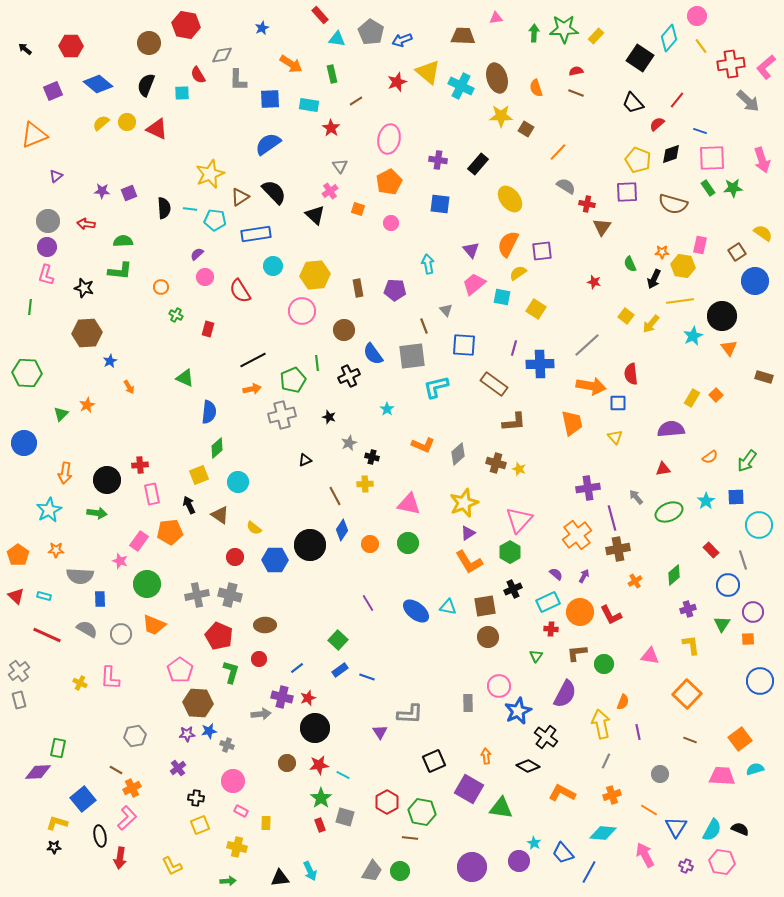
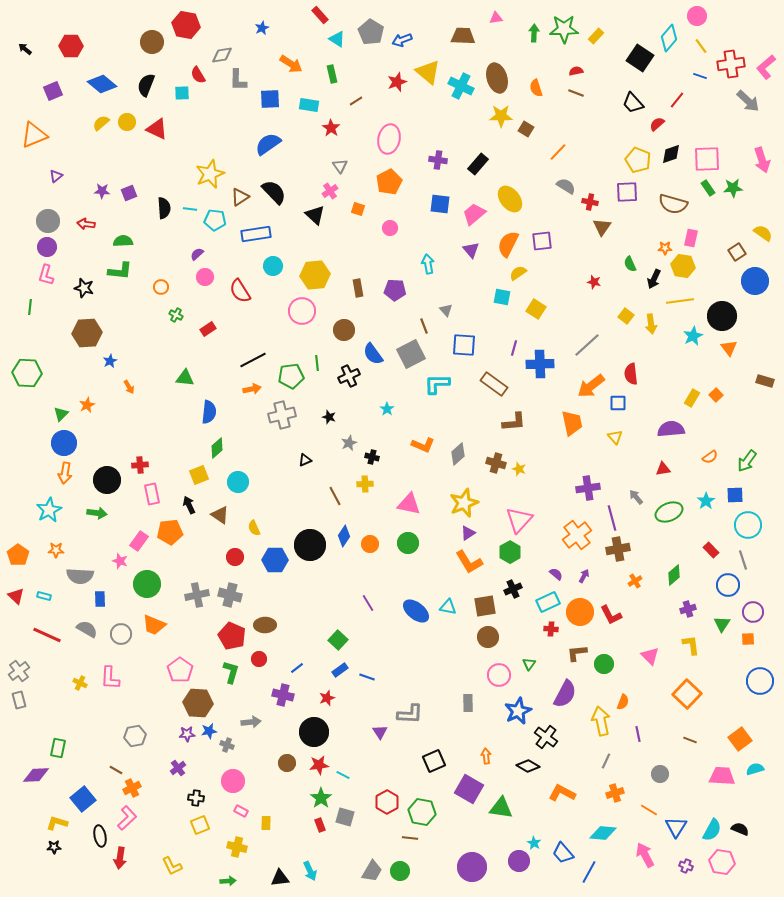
cyan triangle at (337, 39): rotated 24 degrees clockwise
brown circle at (149, 43): moved 3 px right, 1 px up
blue diamond at (98, 84): moved 4 px right
blue line at (700, 131): moved 55 px up
pink square at (712, 158): moved 5 px left, 1 px down
red cross at (587, 204): moved 3 px right, 2 px up
pink circle at (391, 223): moved 1 px left, 5 px down
pink rectangle at (700, 245): moved 9 px left, 7 px up
purple square at (542, 251): moved 10 px up
orange star at (662, 252): moved 3 px right, 4 px up
pink trapezoid at (474, 284): moved 70 px up
yellow arrow at (651, 324): rotated 48 degrees counterclockwise
red rectangle at (208, 329): rotated 42 degrees clockwise
gray square at (412, 356): moved 1 px left, 2 px up; rotated 20 degrees counterclockwise
brown rectangle at (764, 377): moved 1 px right, 4 px down
green triangle at (185, 378): rotated 18 degrees counterclockwise
green pentagon at (293, 380): moved 2 px left, 4 px up; rotated 15 degrees clockwise
orange arrow at (591, 386): rotated 132 degrees clockwise
cyan L-shape at (436, 387): moved 1 px right, 3 px up; rotated 12 degrees clockwise
blue circle at (24, 443): moved 40 px right
blue square at (736, 497): moved 1 px left, 2 px up
cyan circle at (759, 525): moved 11 px left
yellow semicircle at (254, 528): rotated 28 degrees clockwise
blue diamond at (342, 530): moved 2 px right, 6 px down
red pentagon at (219, 636): moved 13 px right
green triangle at (536, 656): moved 7 px left, 8 px down
pink triangle at (650, 656): rotated 36 degrees clockwise
pink circle at (499, 686): moved 11 px up
purple cross at (282, 697): moved 1 px right, 2 px up
red star at (308, 698): moved 19 px right
gray arrow at (261, 714): moved 10 px left, 8 px down
yellow arrow at (601, 724): moved 3 px up
black circle at (315, 728): moved 1 px left, 4 px down
purple line at (638, 732): moved 2 px down
purple diamond at (38, 772): moved 2 px left, 3 px down
orange cross at (612, 795): moved 3 px right, 2 px up
